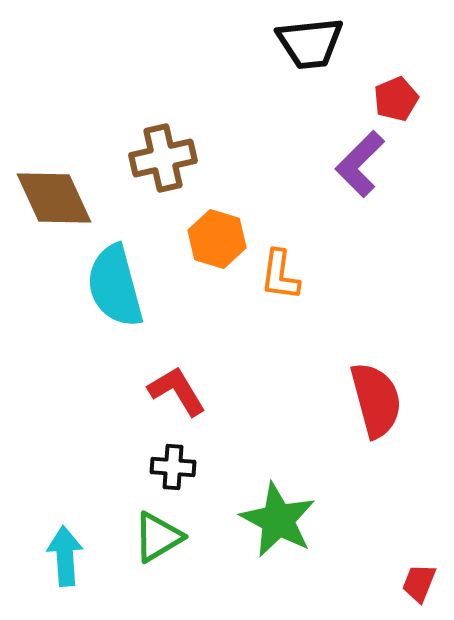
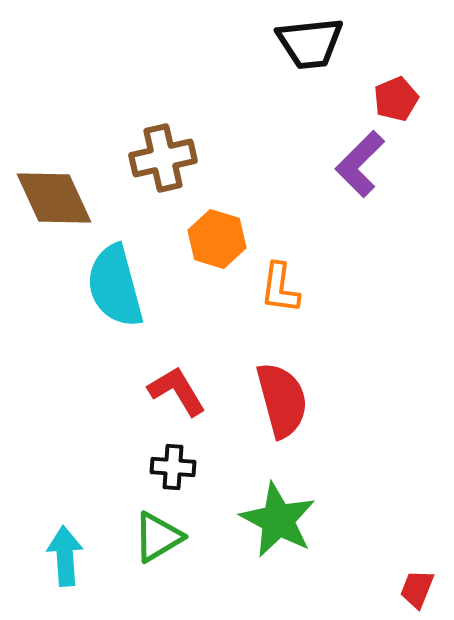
orange L-shape: moved 13 px down
red semicircle: moved 94 px left
red trapezoid: moved 2 px left, 6 px down
